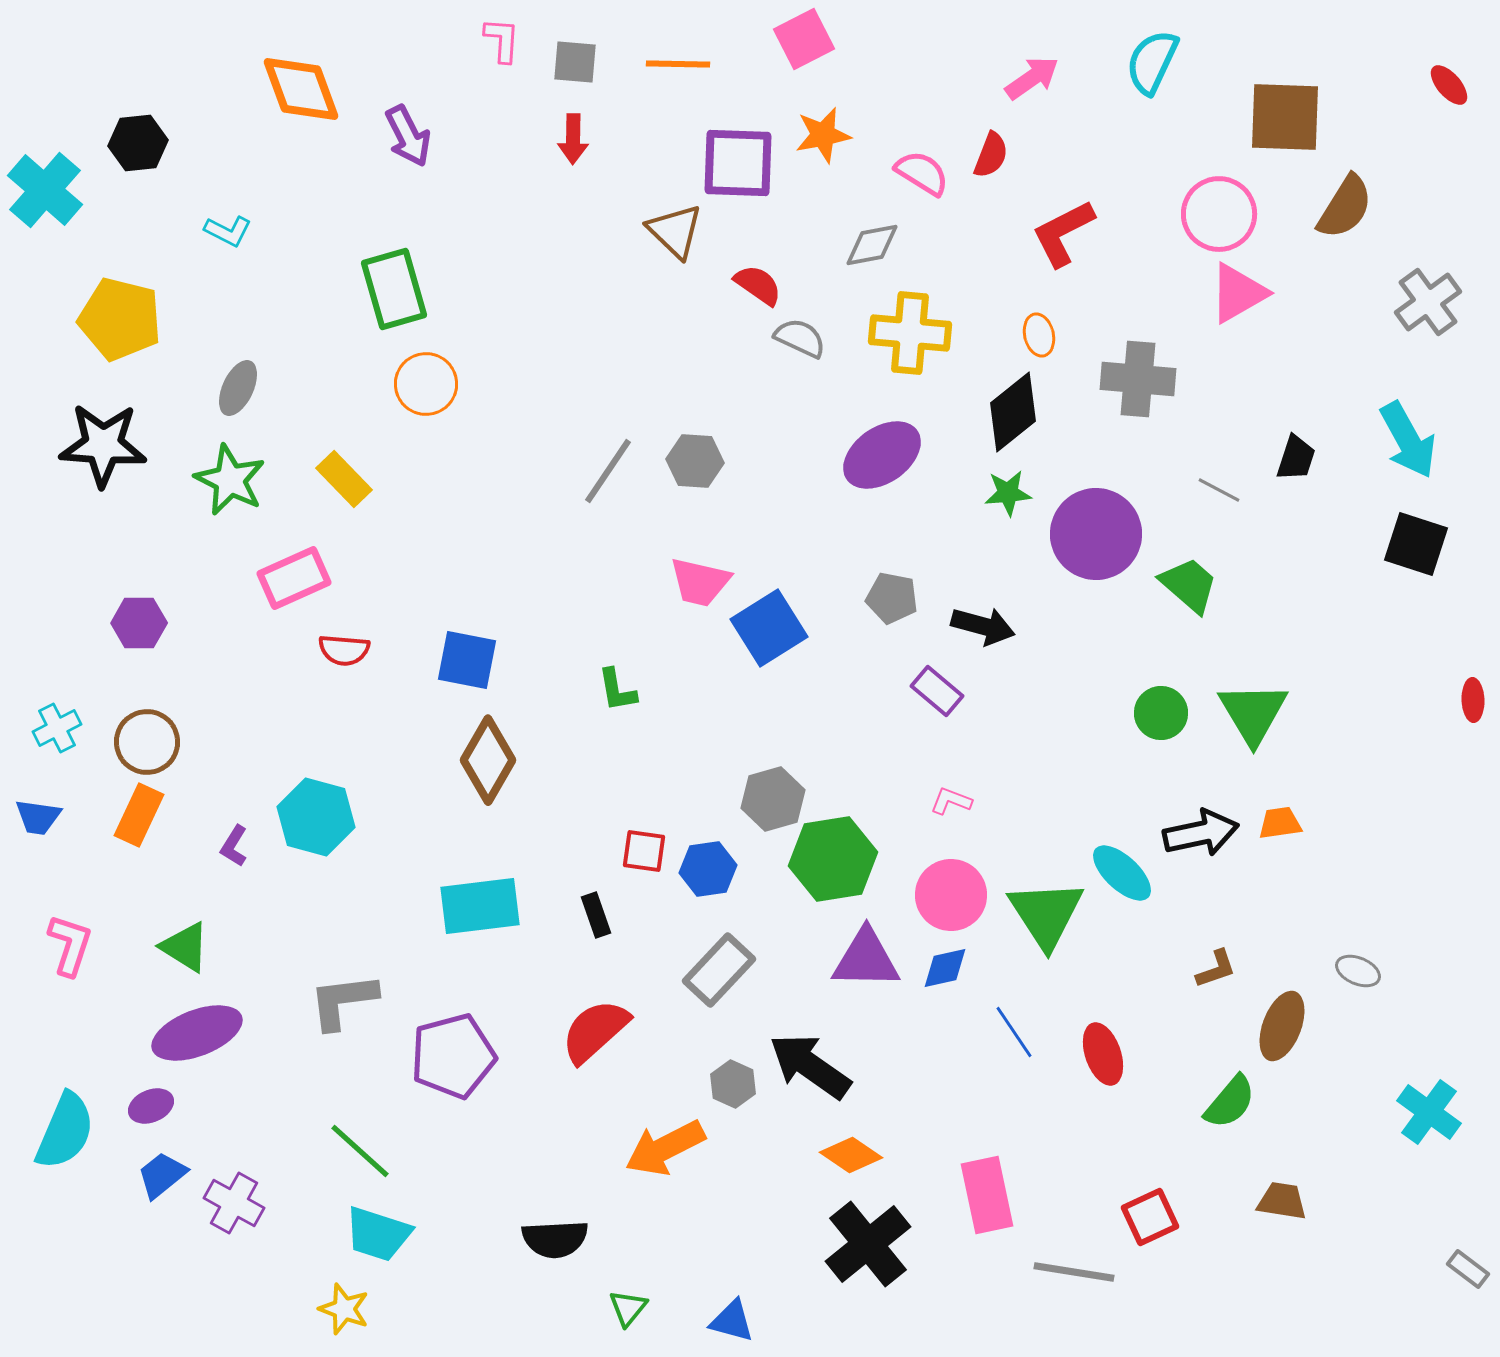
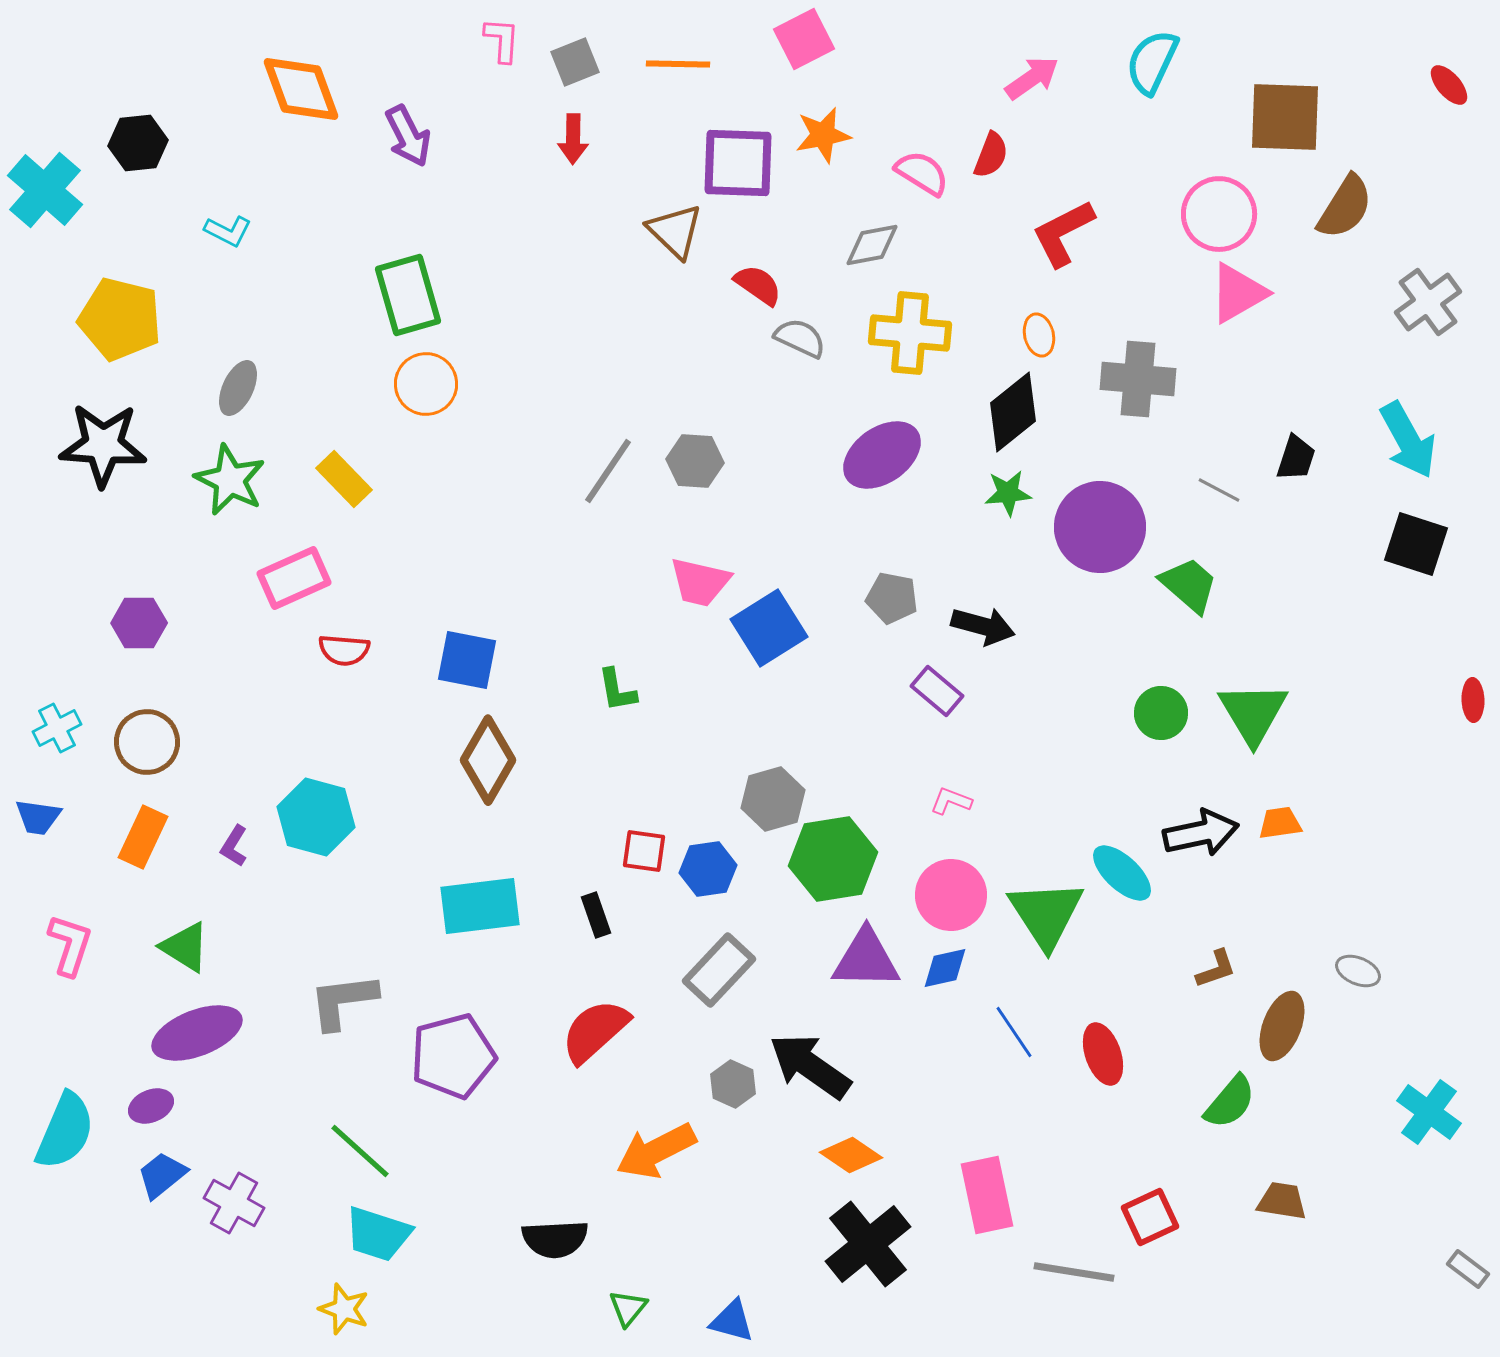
gray square at (575, 62): rotated 27 degrees counterclockwise
green rectangle at (394, 289): moved 14 px right, 6 px down
purple circle at (1096, 534): moved 4 px right, 7 px up
orange rectangle at (139, 815): moved 4 px right, 22 px down
orange arrow at (665, 1148): moved 9 px left, 3 px down
